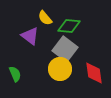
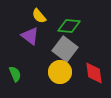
yellow semicircle: moved 6 px left, 2 px up
yellow circle: moved 3 px down
